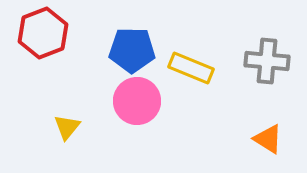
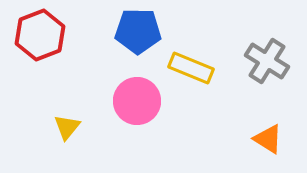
red hexagon: moved 3 px left, 2 px down
blue pentagon: moved 6 px right, 19 px up
gray cross: rotated 27 degrees clockwise
